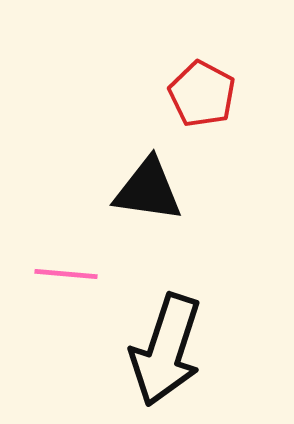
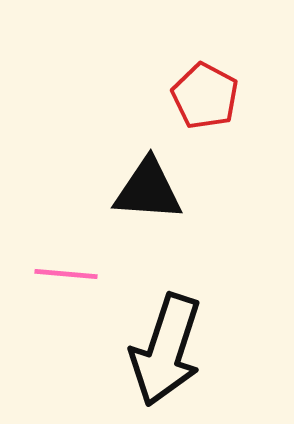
red pentagon: moved 3 px right, 2 px down
black triangle: rotated 4 degrees counterclockwise
